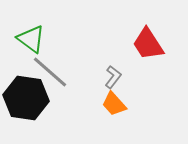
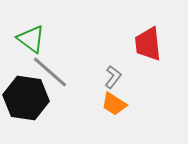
red trapezoid: rotated 27 degrees clockwise
orange trapezoid: rotated 16 degrees counterclockwise
